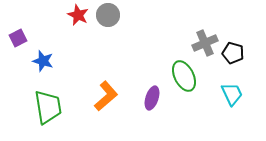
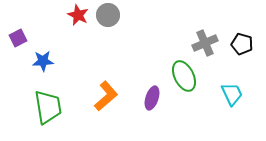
black pentagon: moved 9 px right, 9 px up
blue star: rotated 20 degrees counterclockwise
